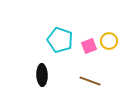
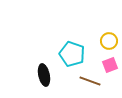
cyan pentagon: moved 12 px right, 14 px down
pink square: moved 21 px right, 19 px down
black ellipse: moved 2 px right; rotated 10 degrees counterclockwise
